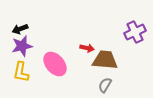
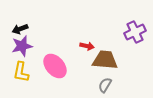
red arrow: moved 2 px up
pink ellipse: moved 2 px down
